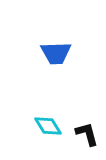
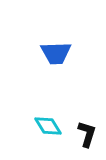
black L-shape: rotated 32 degrees clockwise
